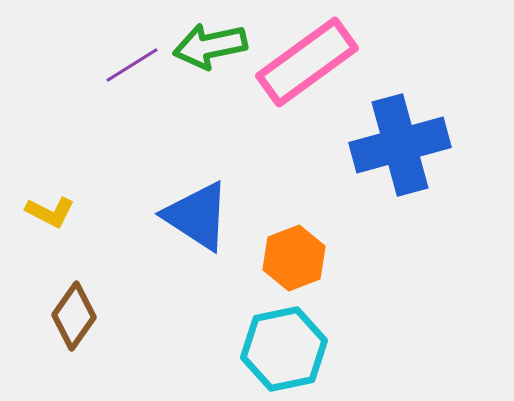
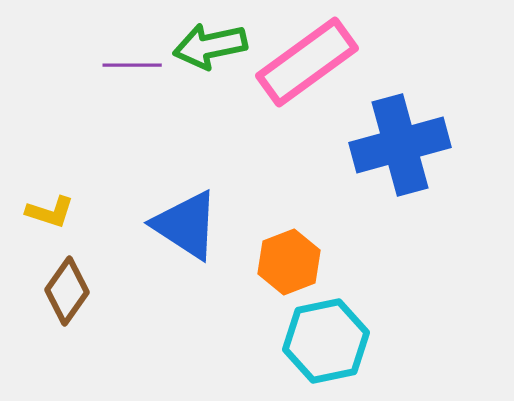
purple line: rotated 32 degrees clockwise
yellow L-shape: rotated 9 degrees counterclockwise
blue triangle: moved 11 px left, 9 px down
orange hexagon: moved 5 px left, 4 px down
brown diamond: moved 7 px left, 25 px up
cyan hexagon: moved 42 px right, 8 px up
